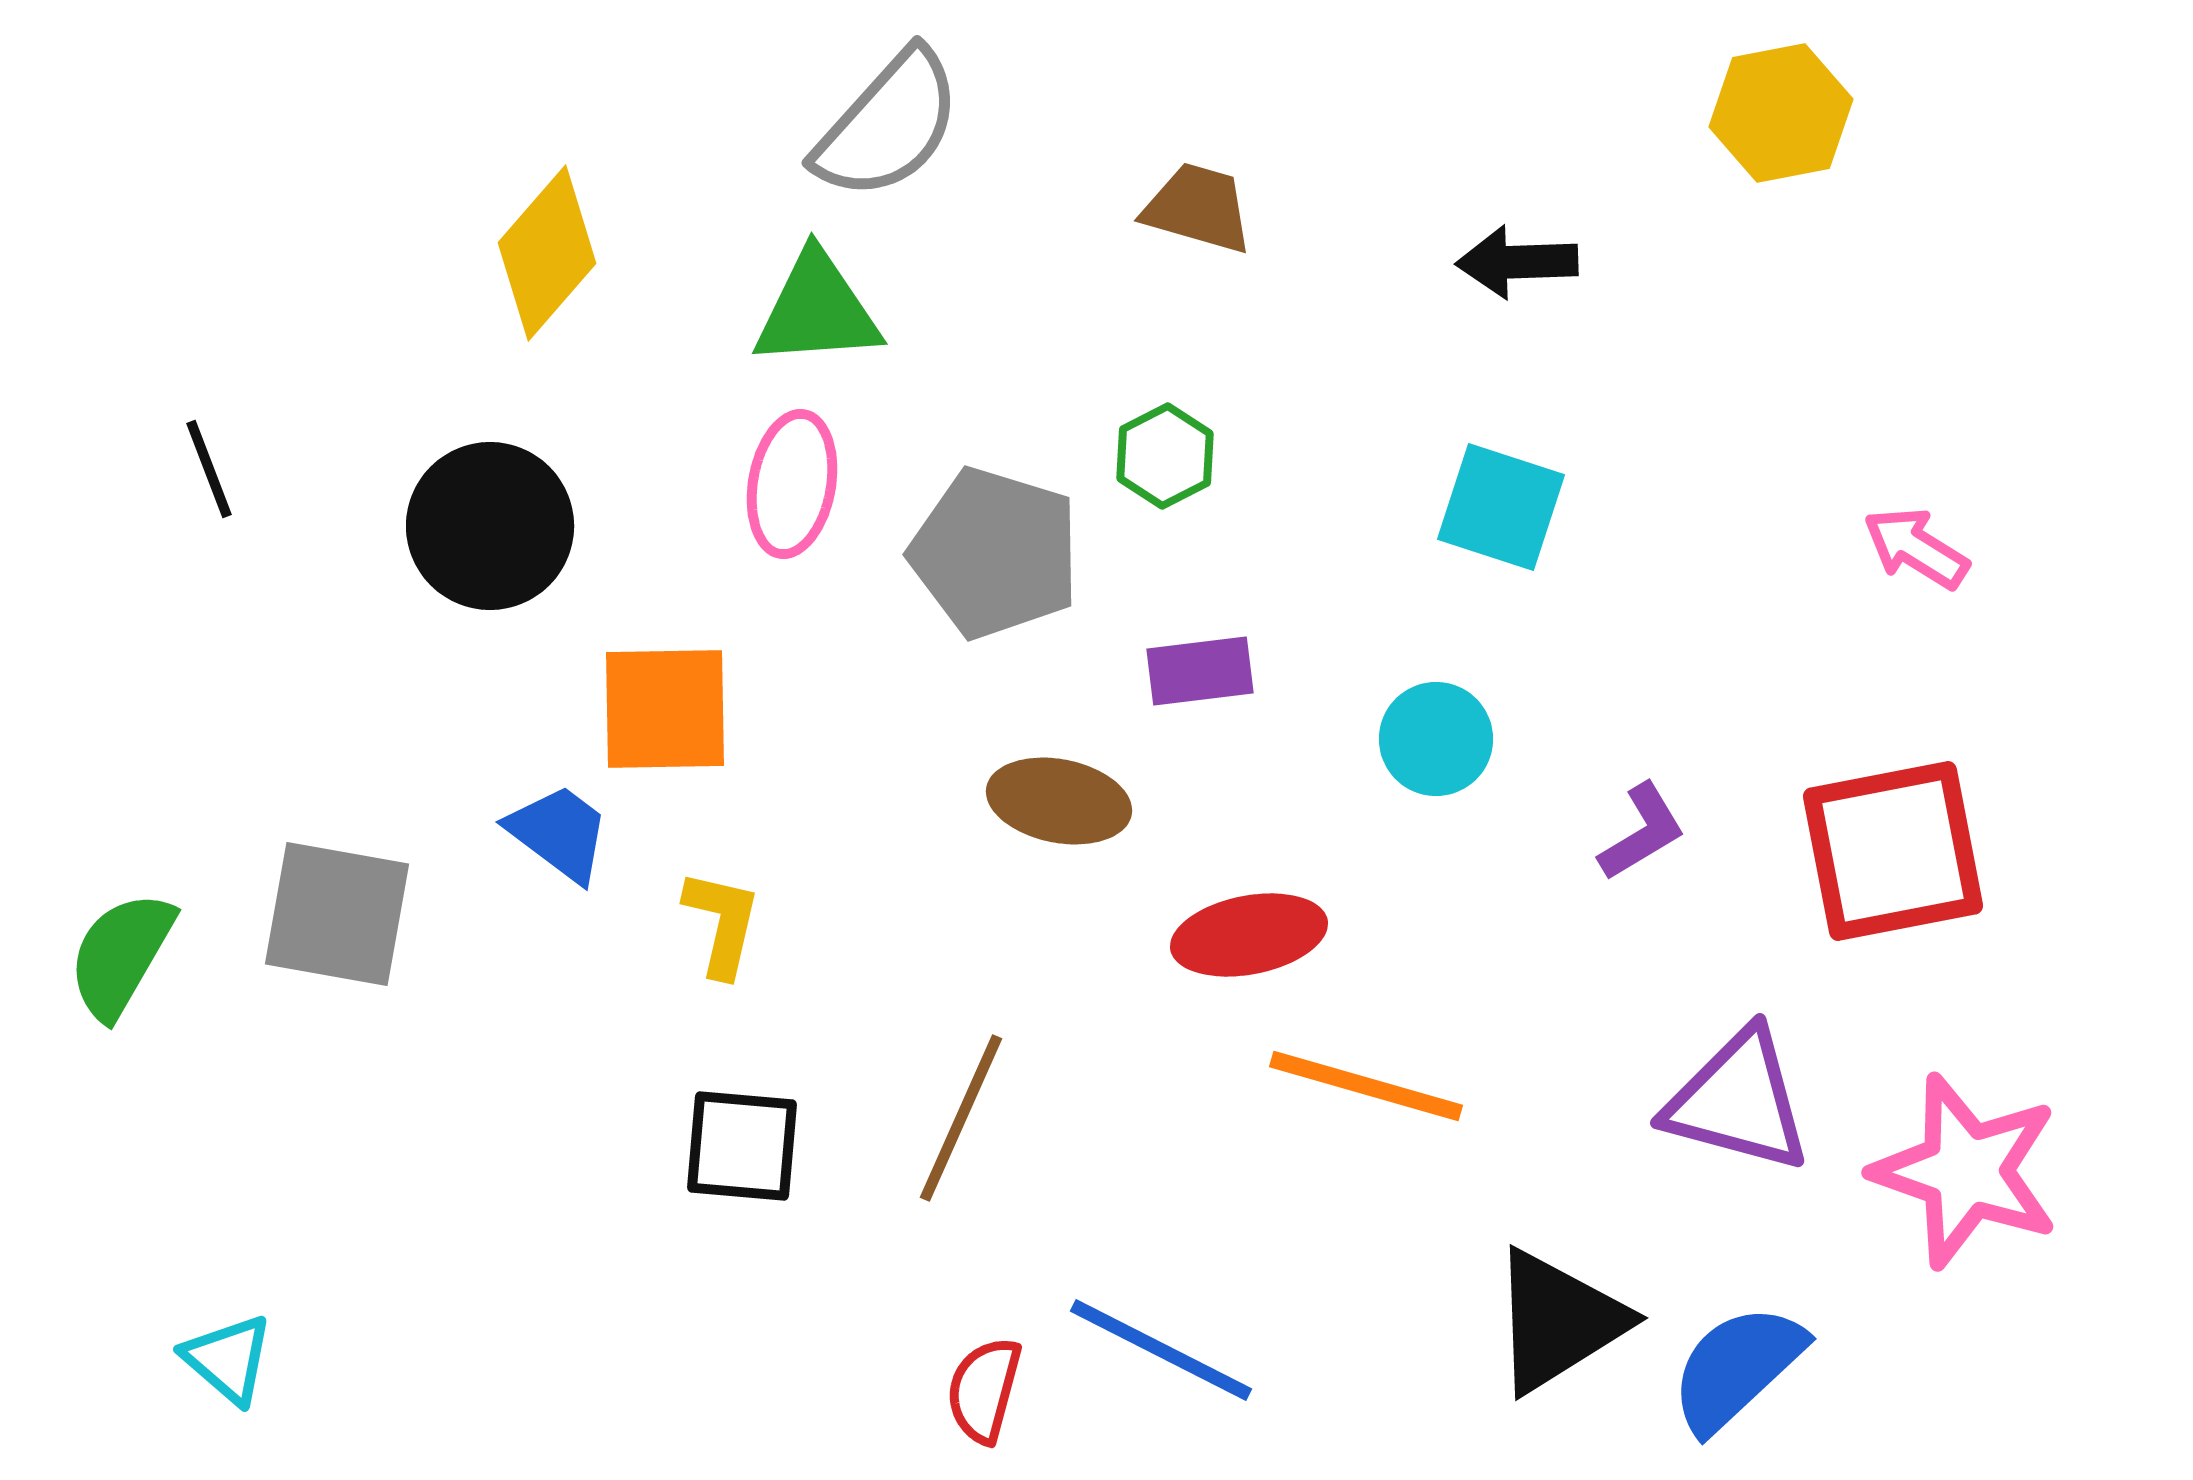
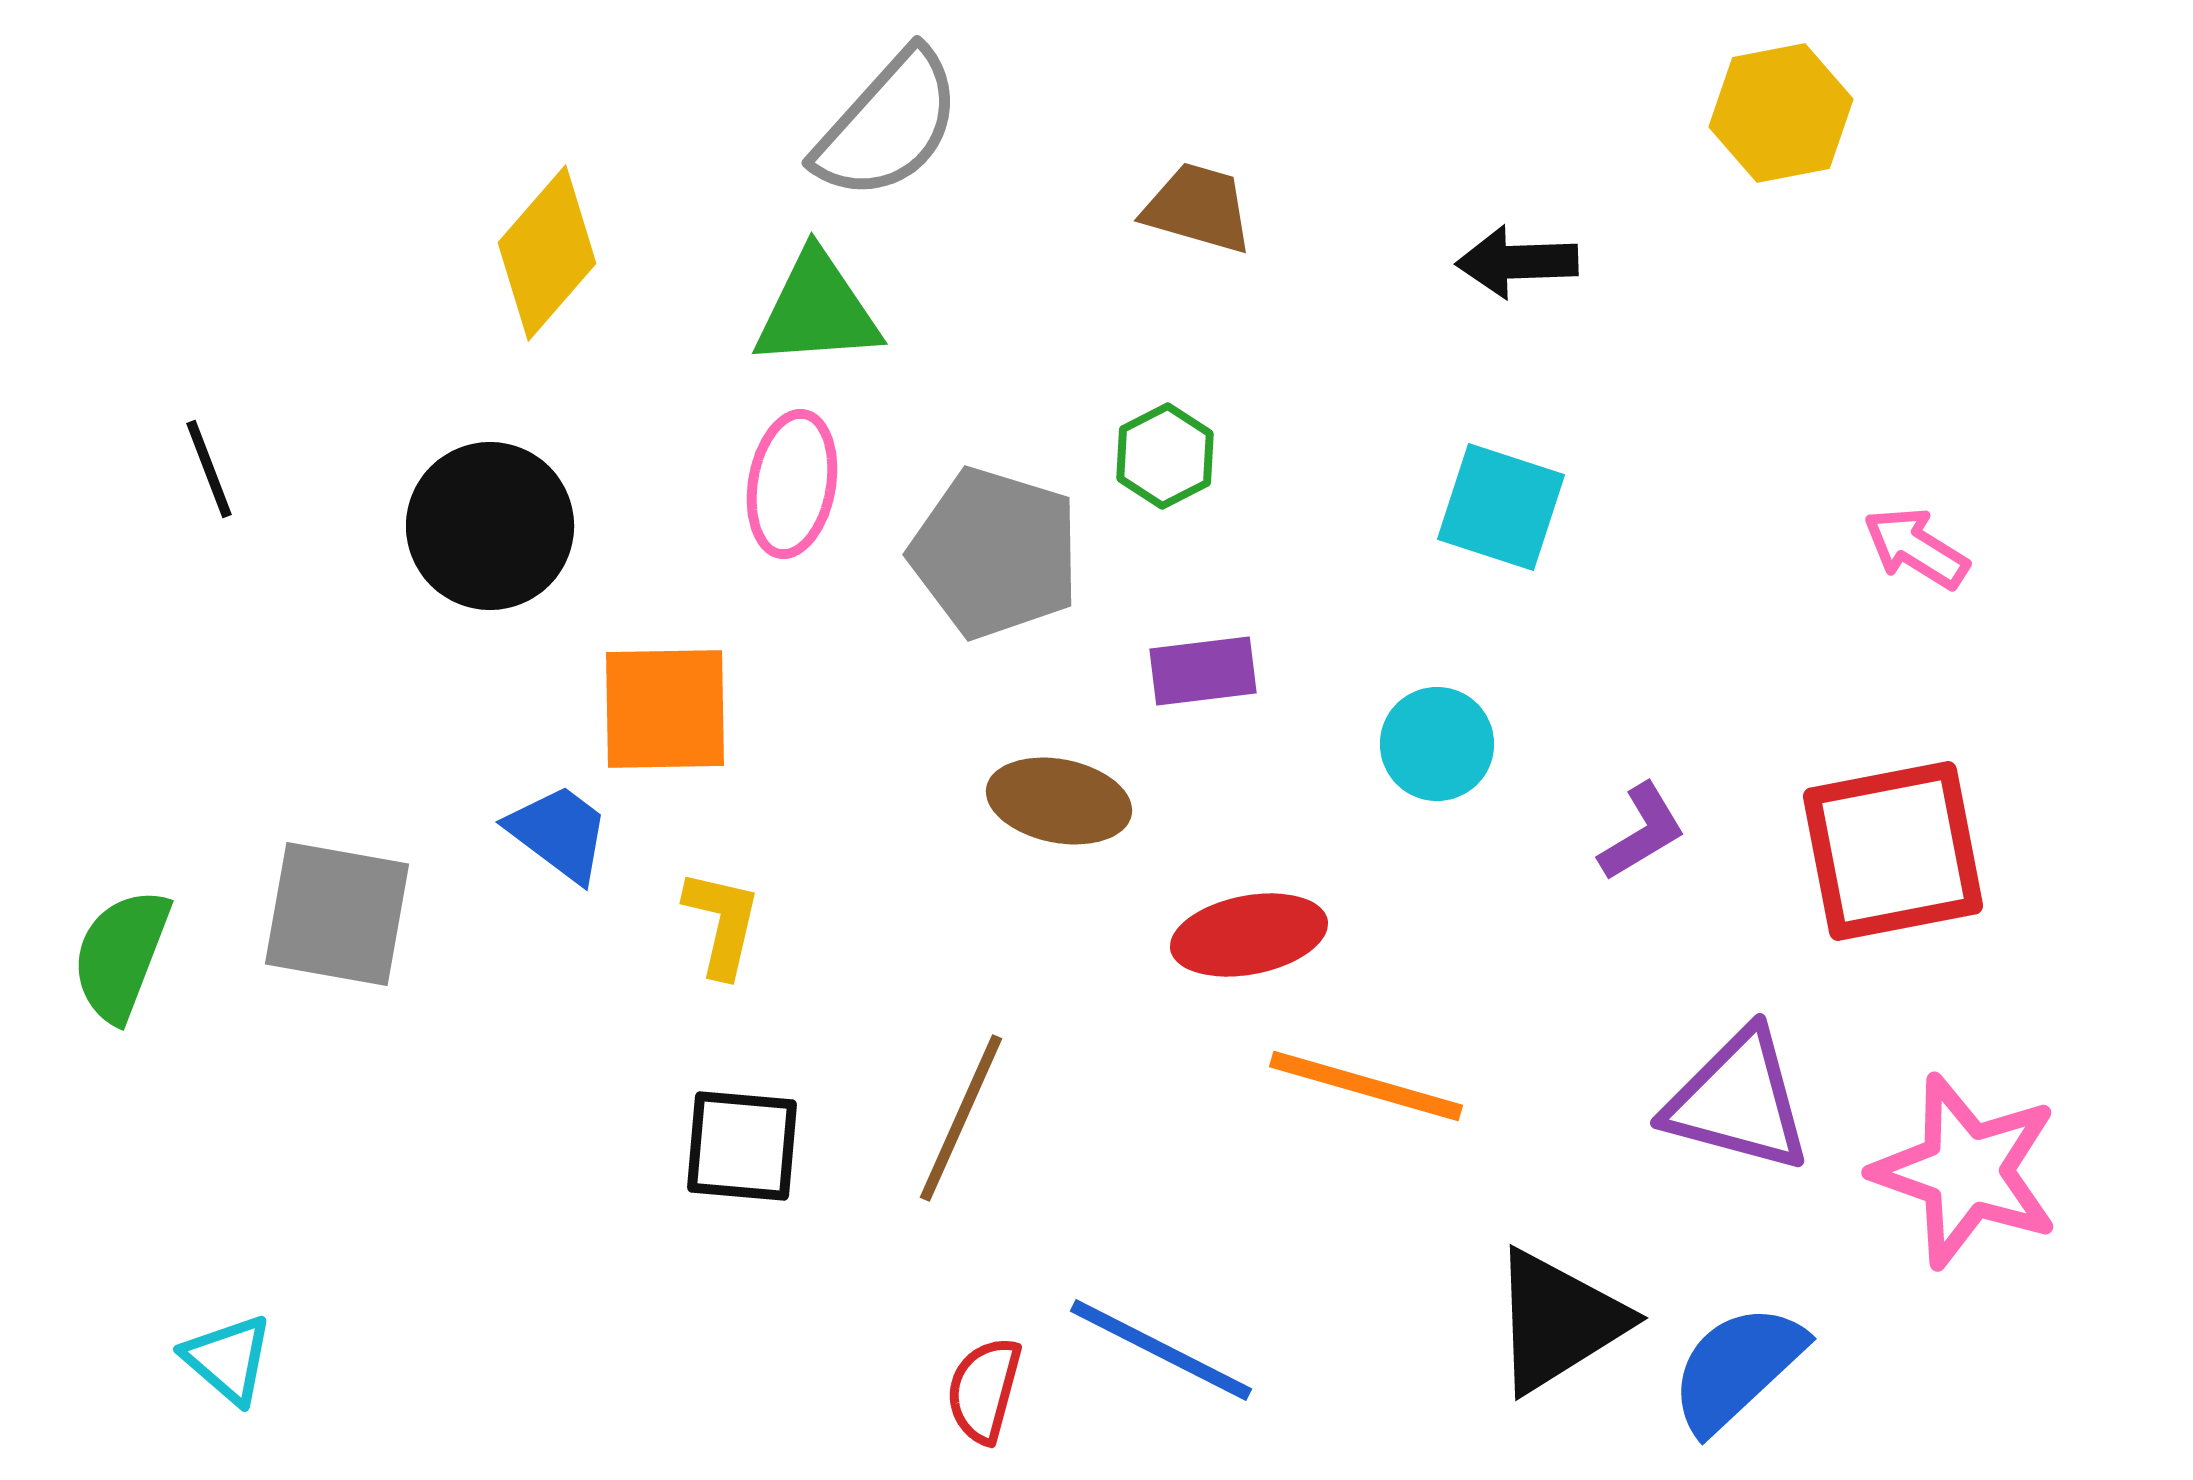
purple rectangle: moved 3 px right
cyan circle: moved 1 px right, 5 px down
green semicircle: rotated 9 degrees counterclockwise
